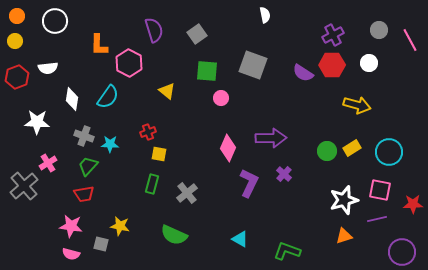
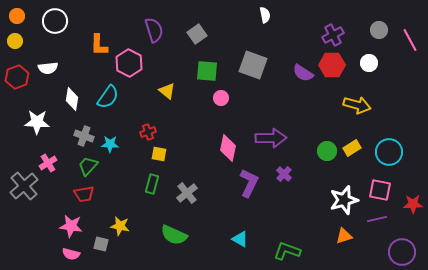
pink diamond at (228, 148): rotated 12 degrees counterclockwise
